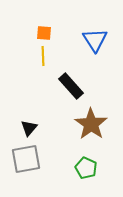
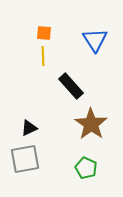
black triangle: rotated 24 degrees clockwise
gray square: moved 1 px left
